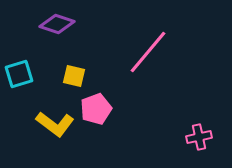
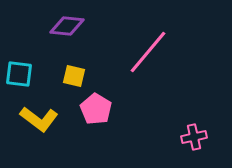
purple diamond: moved 10 px right, 2 px down; rotated 12 degrees counterclockwise
cyan square: rotated 24 degrees clockwise
pink pentagon: rotated 20 degrees counterclockwise
yellow L-shape: moved 16 px left, 5 px up
pink cross: moved 5 px left
